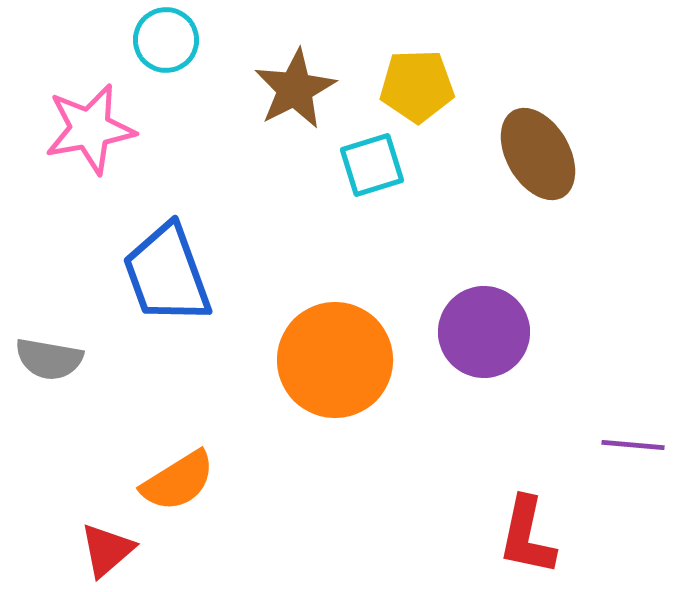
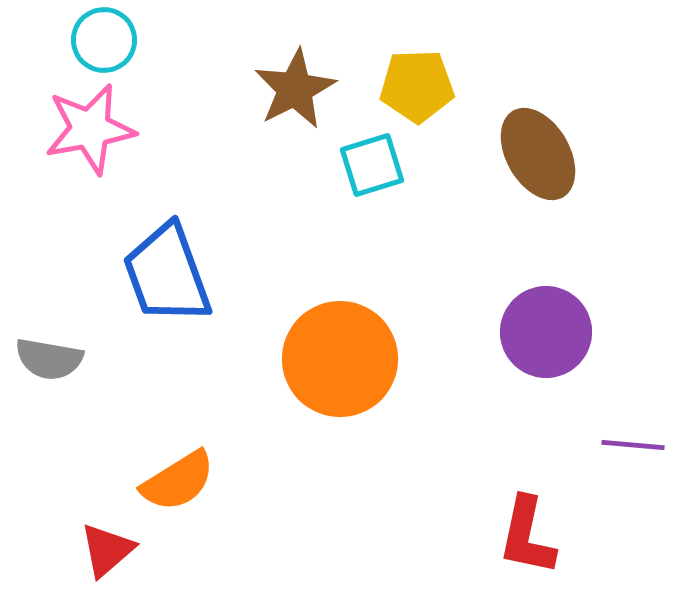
cyan circle: moved 62 px left
purple circle: moved 62 px right
orange circle: moved 5 px right, 1 px up
